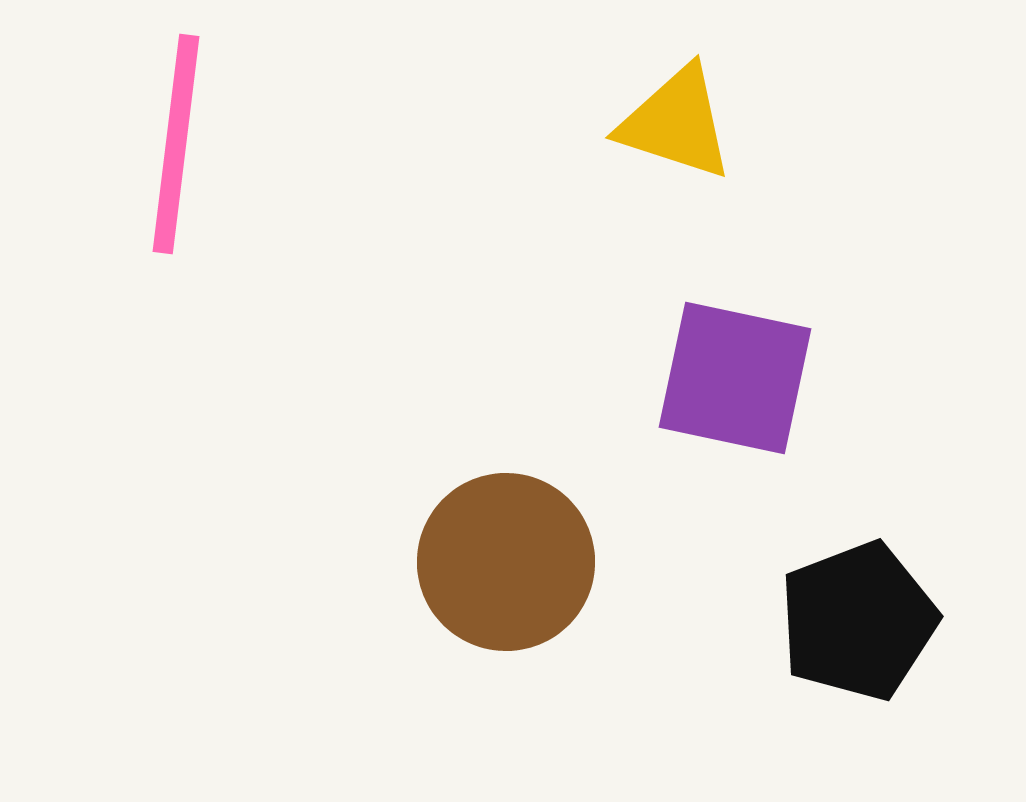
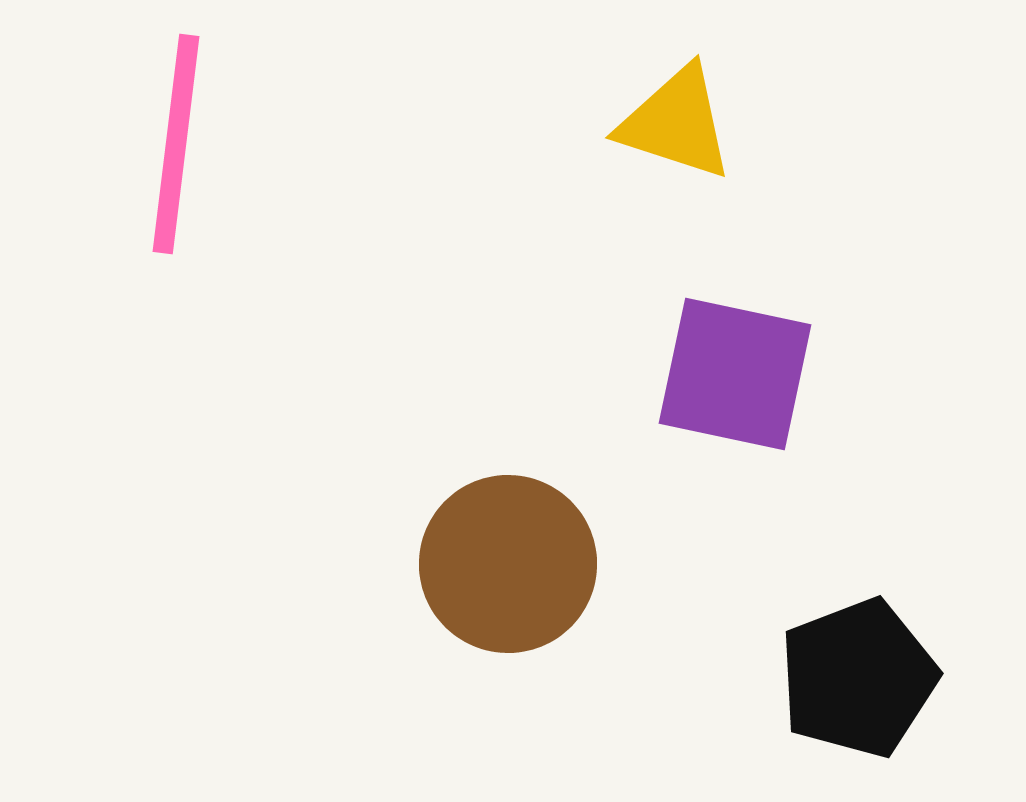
purple square: moved 4 px up
brown circle: moved 2 px right, 2 px down
black pentagon: moved 57 px down
